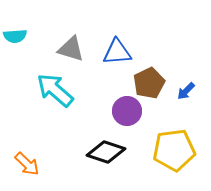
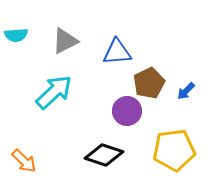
cyan semicircle: moved 1 px right, 1 px up
gray triangle: moved 6 px left, 8 px up; rotated 44 degrees counterclockwise
cyan arrow: moved 1 px left, 2 px down; rotated 96 degrees clockwise
black diamond: moved 2 px left, 3 px down
orange arrow: moved 3 px left, 3 px up
